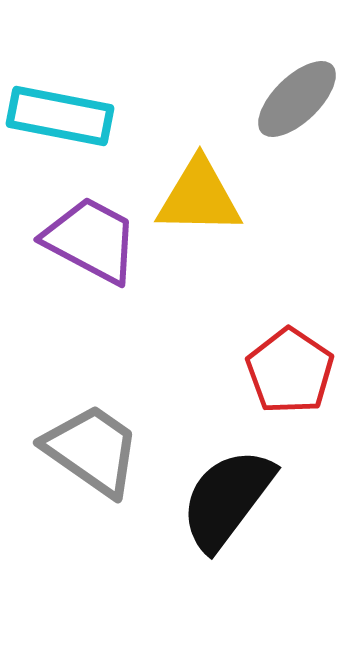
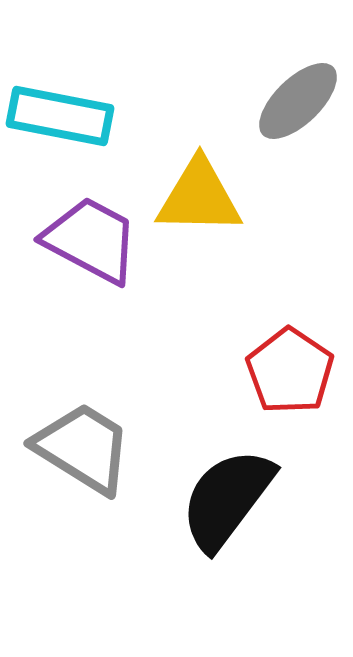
gray ellipse: moved 1 px right, 2 px down
gray trapezoid: moved 9 px left, 2 px up; rotated 3 degrees counterclockwise
